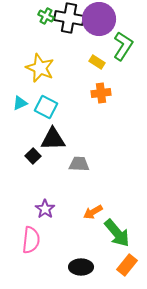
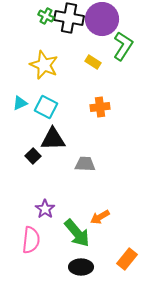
purple circle: moved 3 px right
yellow rectangle: moved 4 px left
yellow star: moved 4 px right, 3 px up
orange cross: moved 1 px left, 14 px down
gray trapezoid: moved 6 px right
orange arrow: moved 7 px right, 5 px down
green arrow: moved 40 px left
orange rectangle: moved 6 px up
